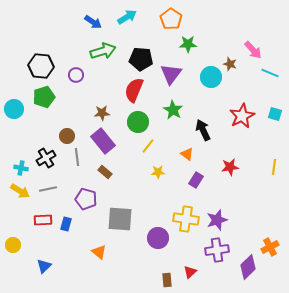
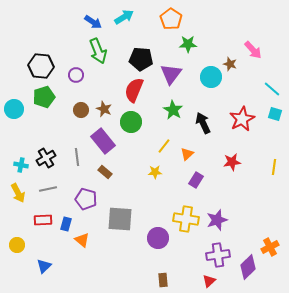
cyan arrow at (127, 17): moved 3 px left
green arrow at (103, 51): moved 5 px left; rotated 85 degrees clockwise
cyan line at (270, 73): moved 2 px right, 16 px down; rotated 18 degrees clockwise
brown star at (102, 113): moved 2 px right, 4 px up; rotated 28 degrees clockwise
red star at (242, 116): moved 3 px down
green circle at (138, 122): moved 7 px left
black arrow at (203, 130): moved 7 px up
brown circle at (67, 136): moved 14 px right, 26 px up
yellow line at (148, 146): moved 16 px right
orange triangle at (187, 154): rotated 40 degrees clockwise
red star at (230, 167): moved 2 px right, 5 px up
cyan cross at (21, 168): moved 3 px up
yellow star at (158, 172): moved 3 px left
yellow arrow at (20, 191): moved 2 px left, 2 px down; rotated 30 degrees clockwise
yellow circle at (13, 245): moved 4 px right
purple cross at (217, 250): moved 1 px right, 5 px down
orange triangle at (99, 252): moved 17 px left, 12 px up
red triangle at (190, 272): moved 19 px right, 9 px down
brown rectangle at (167, 280): moved 4 px left
